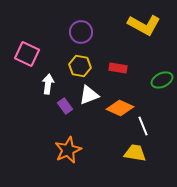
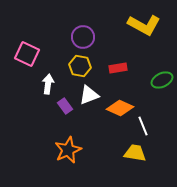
purple circle: moved 2 px right, 5 px down
red rectangle: rotated 18 degrees counterclockwise
